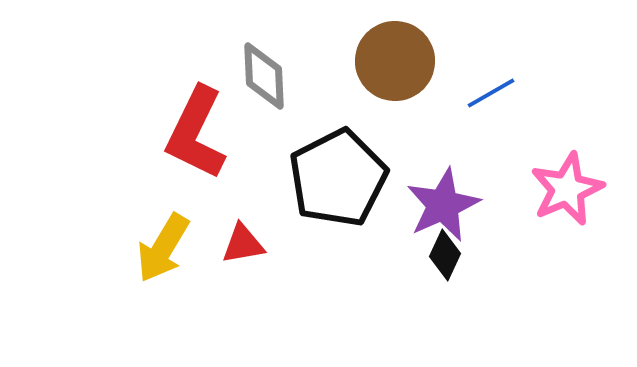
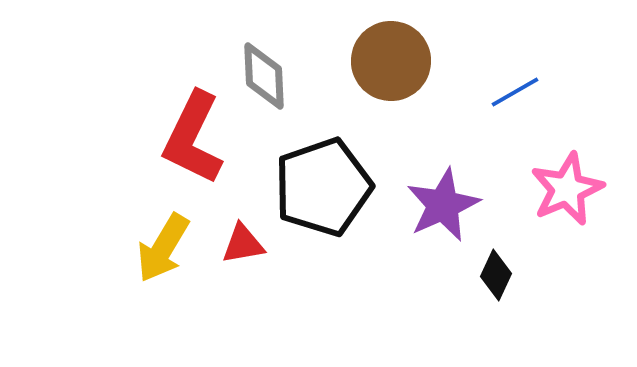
brown circle: moved 4 px left
blue line: moved 24 px right, 1 px up
red L-shape: moved 3 px left, 5 px down
black pentagon: moved 15 px left, 9 px down; rotated 8 degrees clockwise
black diamond: moved 51 px right, 20 px down
